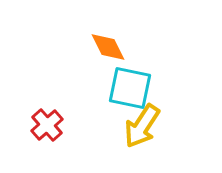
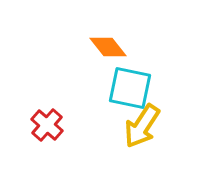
orange diamond: rotated 12 degrees counterclockwise
red cross: rotated 8 degrees counterclockwise
